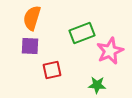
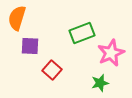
orange semicircle: moved 15 px left
pink star: moved 1 px right, 2 px down
red square: rotated 36 degrees counterclockwise
green star: moved 3 px right, 2 px up; rotated 18 degrees counterclockwise
